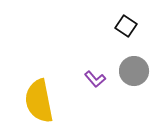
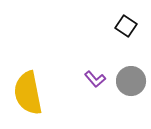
gray circle: moved 3 px left, 10 px down
yellow semicircle: moved 11 px left, 8 px up
